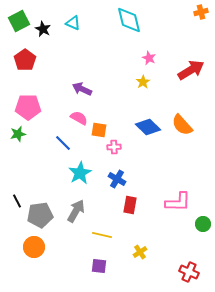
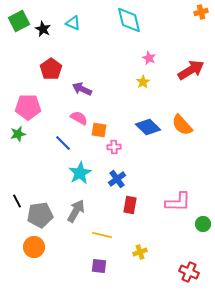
red pentagon: moved 26 px right, 9 px down
blue cross: rotated 24 degrees clockwise
yellow cross: rotated 16 degrees clockwise
